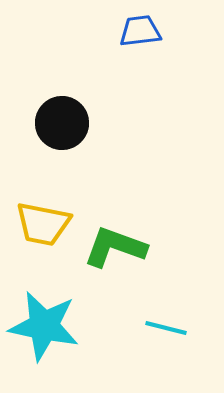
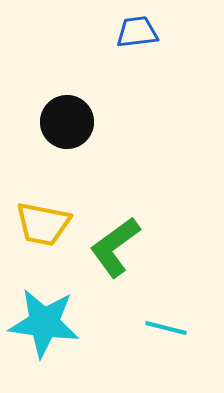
blue trapezoid: moved 3 px left, 1 px down
black circle: moved 5 px right, 1 px up
green L-shape: rotated 56 degrees counterclockwise
cyan star: moved 3 px up; rotated 4 degrees counterclockwise
